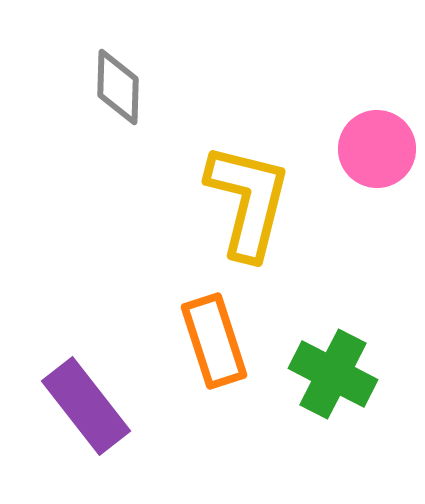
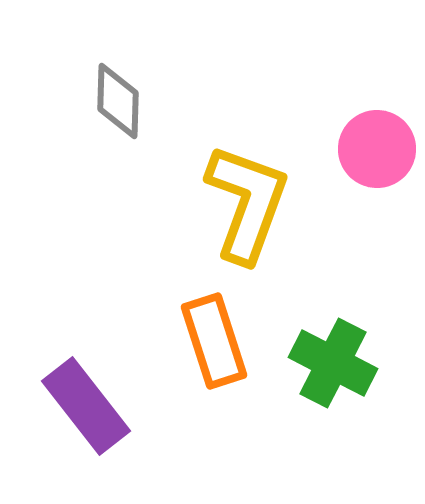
gray diamond: moved 14 px down
yellow L-shape: moved 1 px left, 2 px down; rotated 6 degrees clockwise
green cross: moved 11 px up
